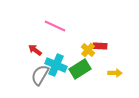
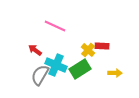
red rectangle: moved 2 px right
